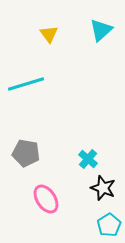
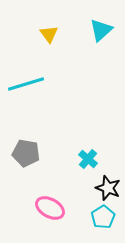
black star: moved 5 px right
pink ellipse: moved 4 px right, 9 px down; rotated 28 degrees counterclockwise
cyan pentagon: moved 6 px left, 8 px up
